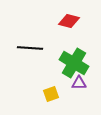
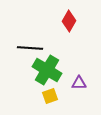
red diamond: rotated 75 degrees counterclockwise
green cross: moved 27 px left, 7 px down
yellow square: moved 1 px left, 2 px down
